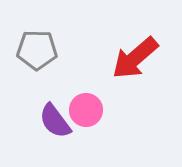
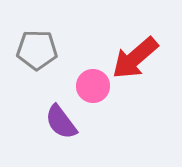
pink circle: moved 7 px right, 24 px up
purple semicircle: moved 6 px right, 1 px down
